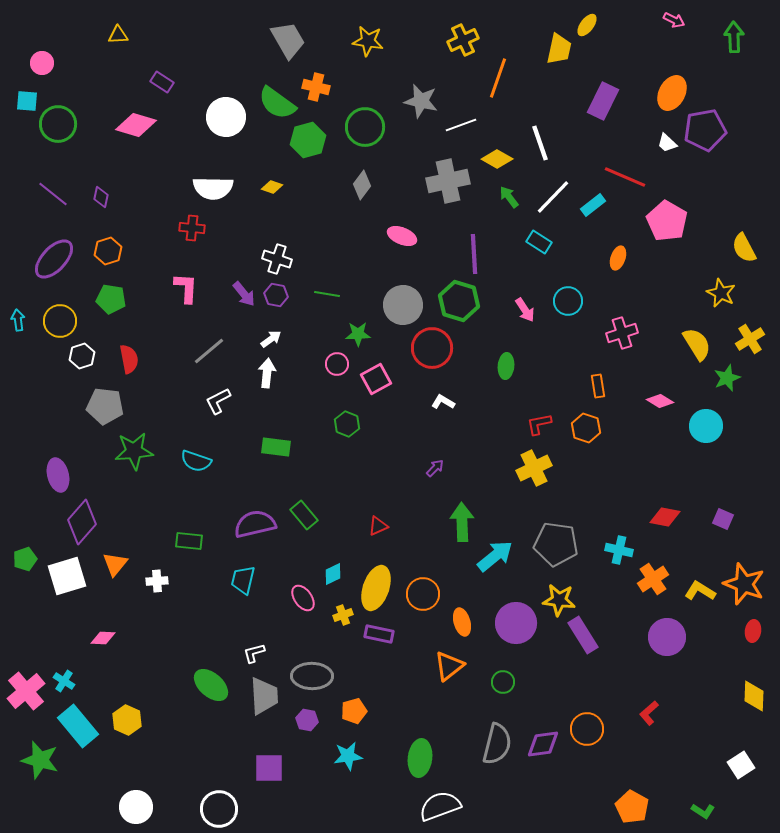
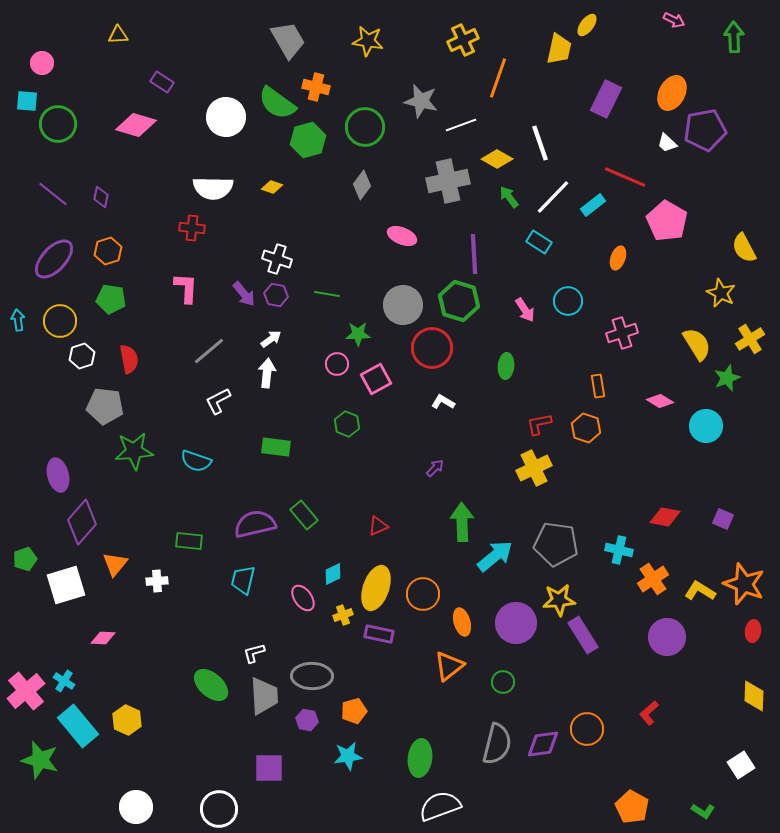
purple rectangle at (603, 101): moved 3 px right, 2 px up
white square at (67, 576): moved 1 px left, 9 px down
yellow star at (559, 600): rotated 12 degrees counterclockwise
